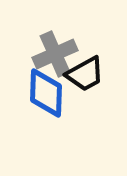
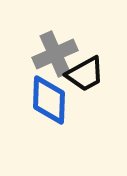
blue diamond: moved 3 px right, 7 px down
